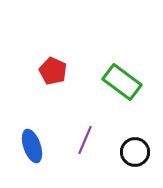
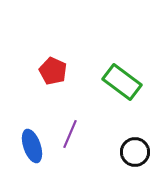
purple line: moved 15 px left, 6 px up
